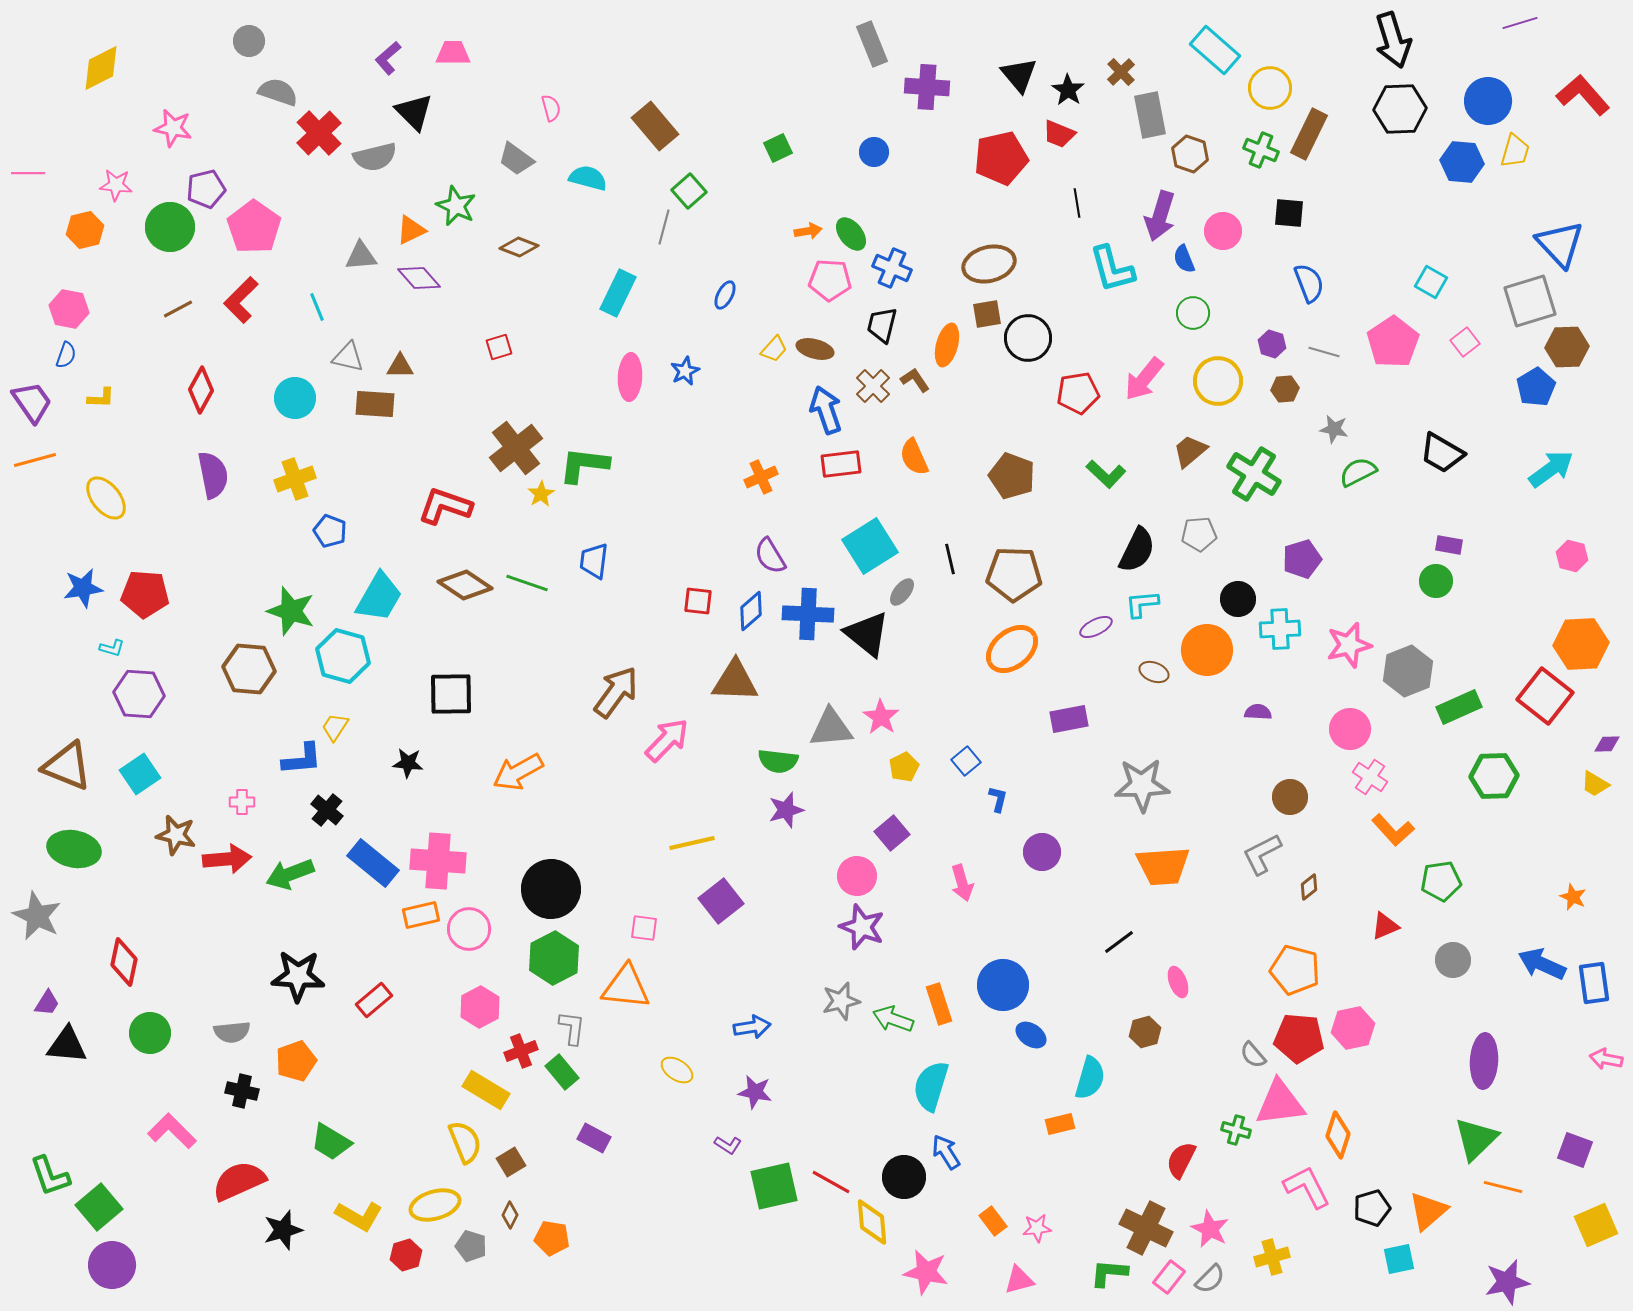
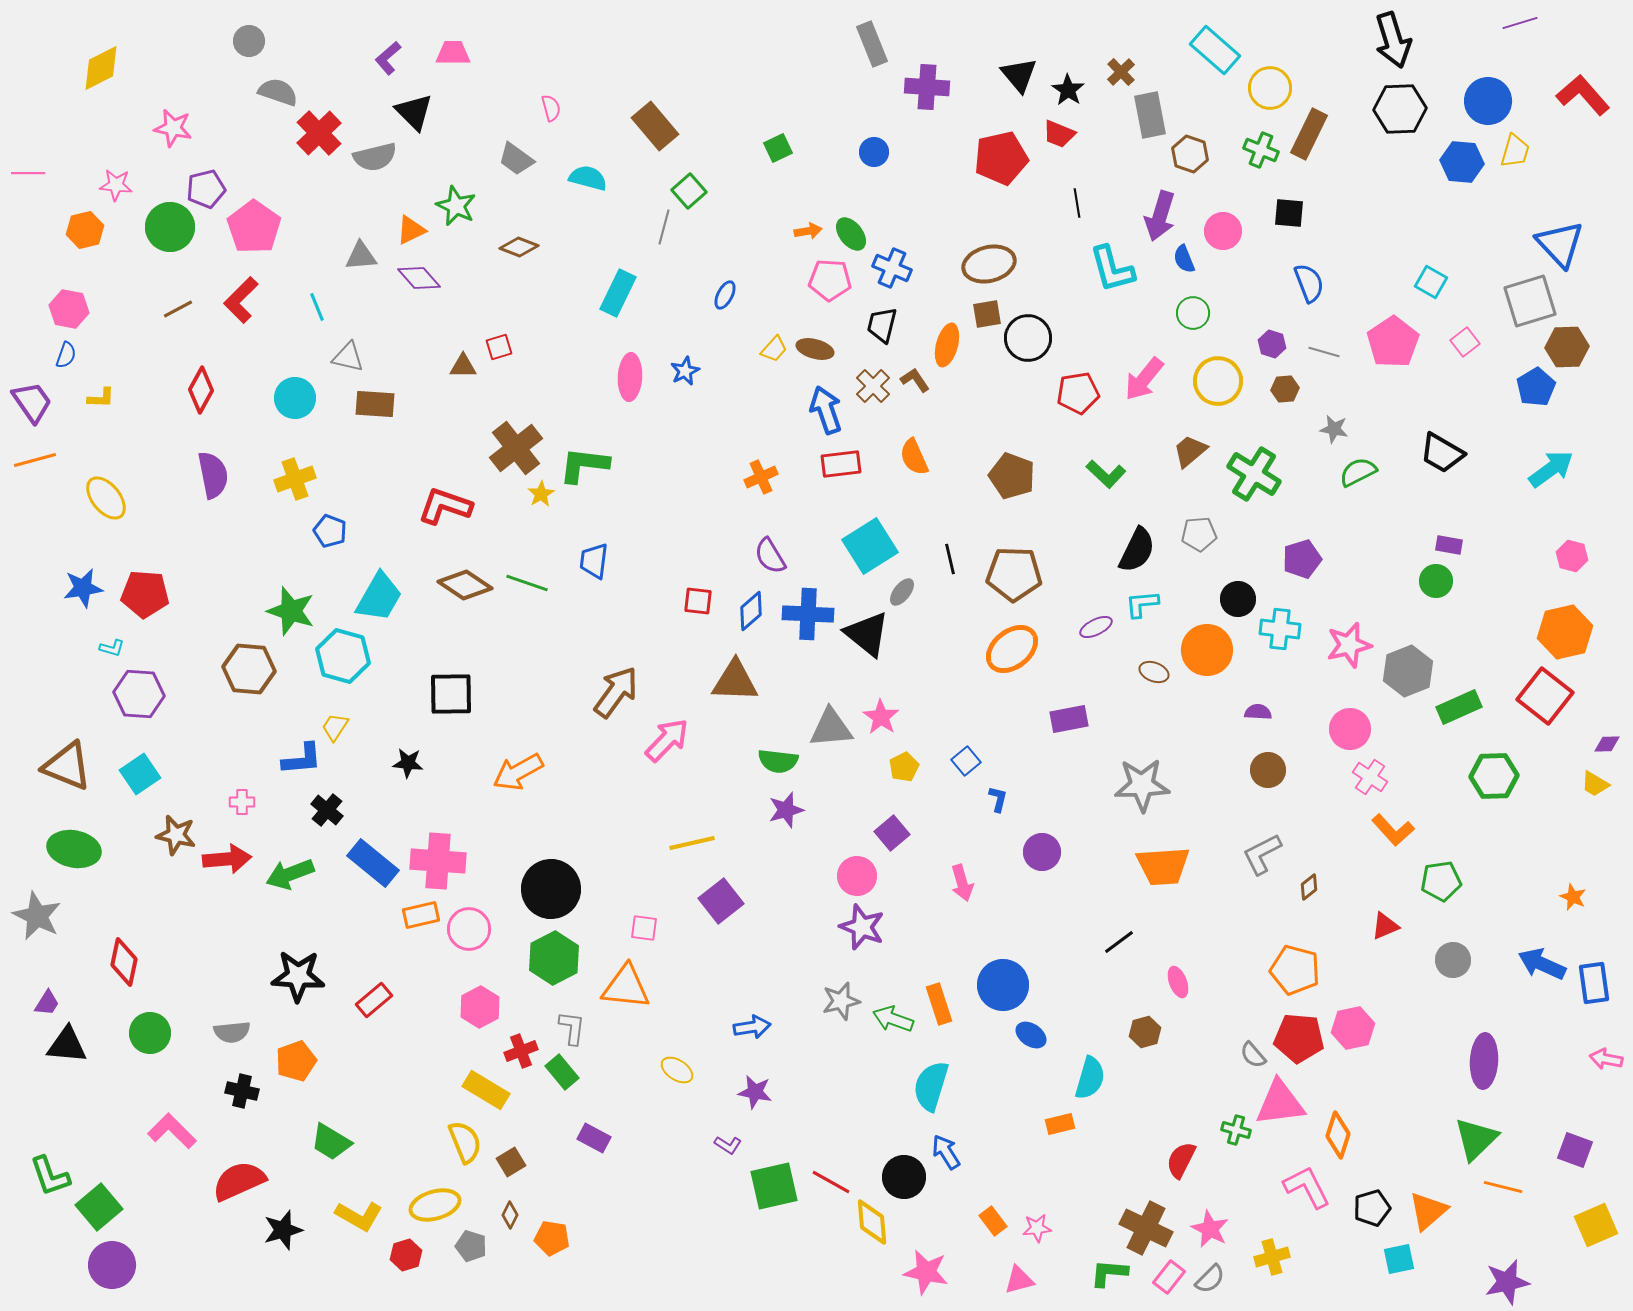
brown triangle at (400, 366): moved 63 px right
cyan cross at (1280, 629): rotated 9 degrees clockwise
orange hexagon at (1581, 644): moved 16 px left, 12 px up; rotated 10 degrees counterclockwise
brown circle at (1290, 797): moved 22 px left, 27 px up
